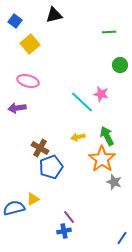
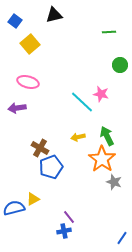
pink ellipse: moved 1 px down
